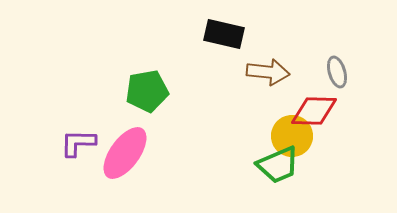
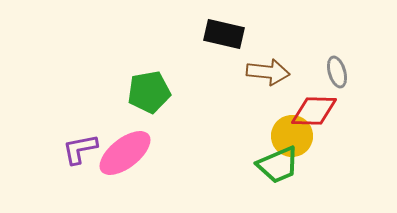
green pentagon: moved 2 px right, 1 px down
purple L-shape: moved 2 px right, 6 px down; rotated 12 degrees counterclockwise
pink ellipse: rotated 16 degrees clockwise
